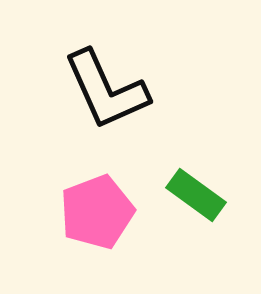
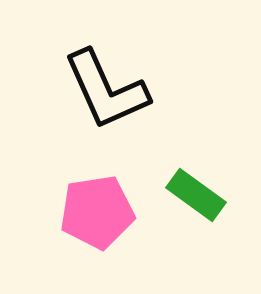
pink pentagon: rotated 12 degrees clockwise
